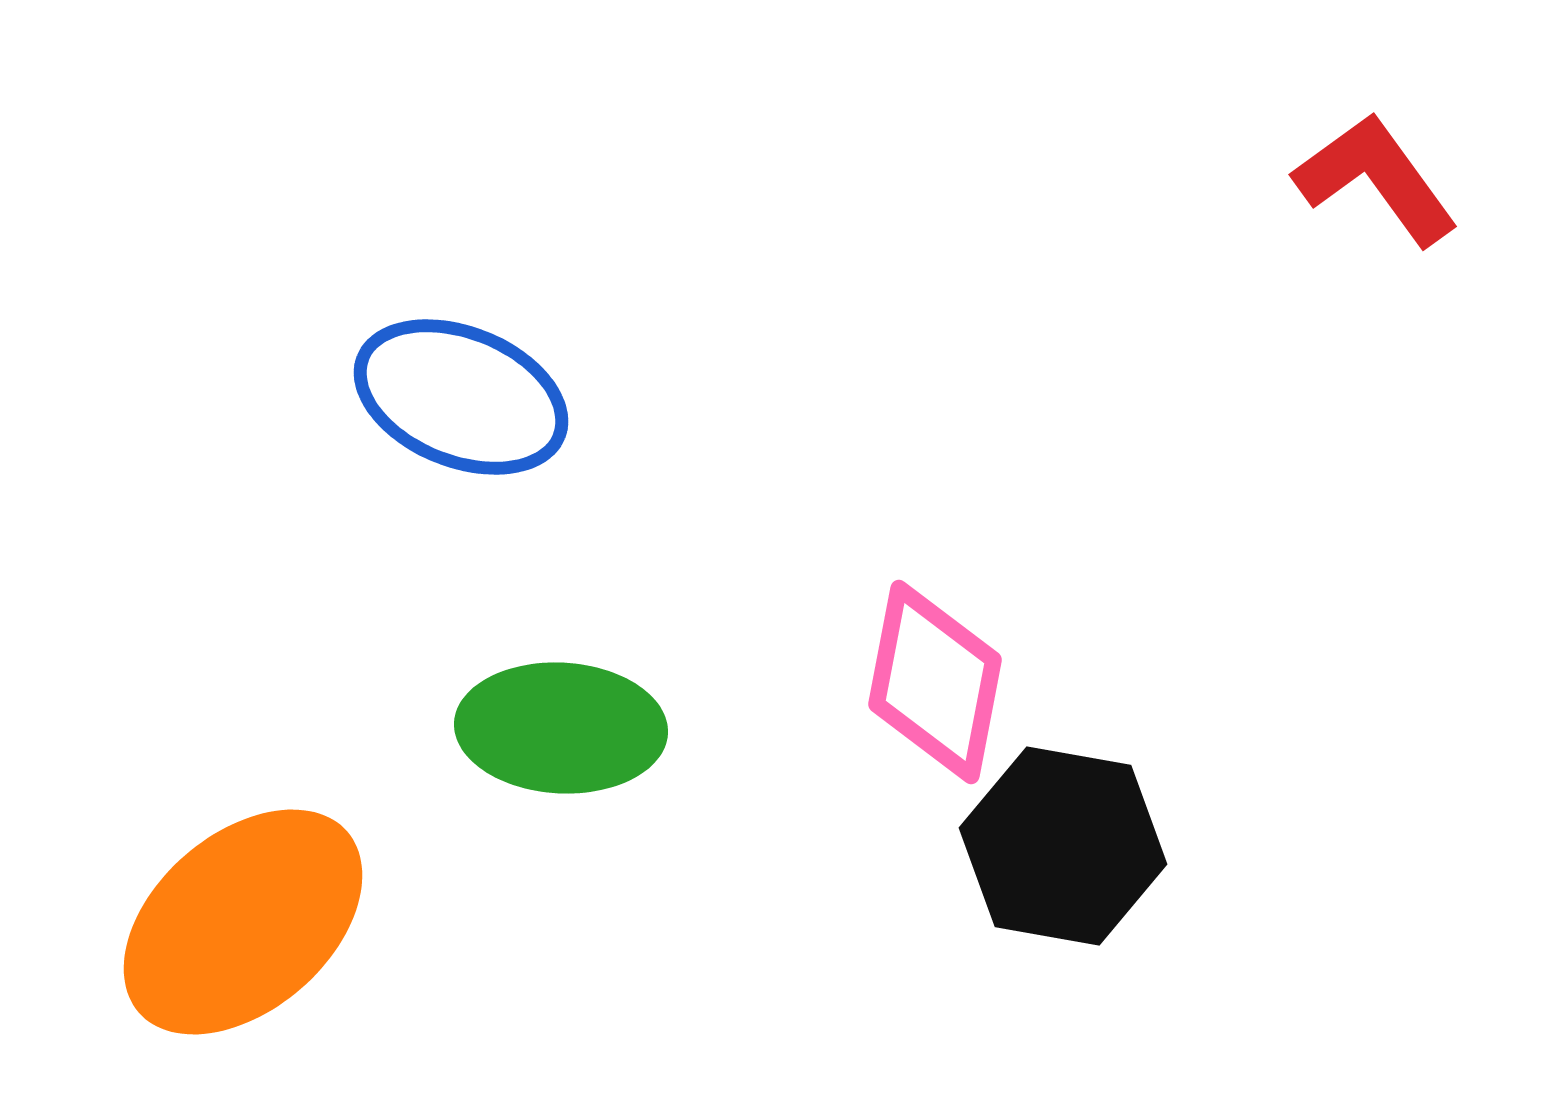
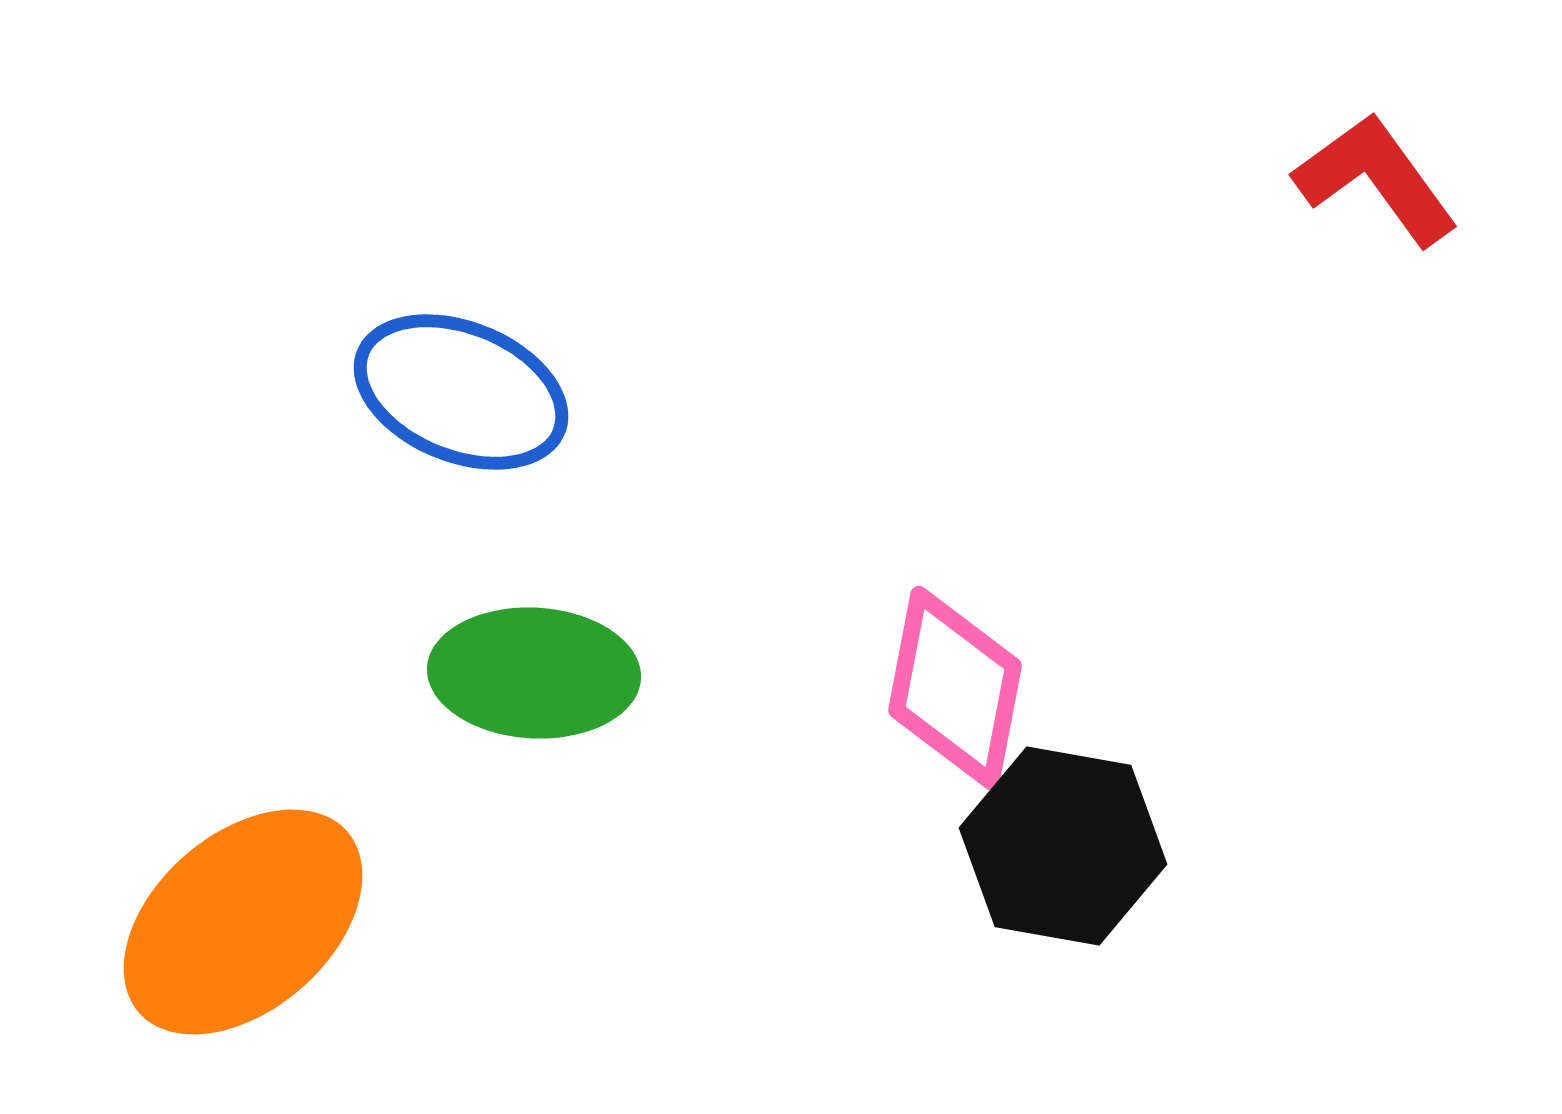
blue ellipse: moved 5 px up
pink diamond: moved 20 px right, 6 px down
green ellipse: moved 27 px left, 55 px up
